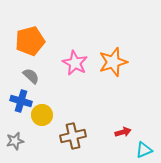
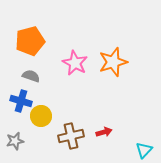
gray semicircle: rotated 24 degrees counterclockwise
yellow circle: moved 1 px left, 1 px down
red arrow: moved 19 px left
brown cross: moved 2 px left
cyan triangle: rotated 24 degrees counterclockwise
